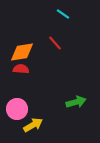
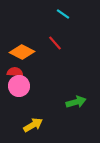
orange diamond: rotated 35 degrees clockwise
red semicircle: moved 6 px left, 3 px down
pink circle: moved 2 px right, 23 px up
